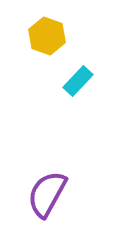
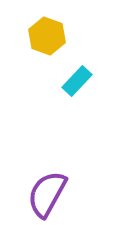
cyan rectangle: moved 1 px left
